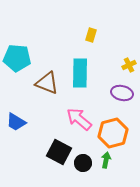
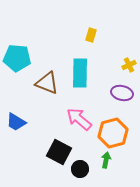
black circle: moved 3 px left, 6 px down
